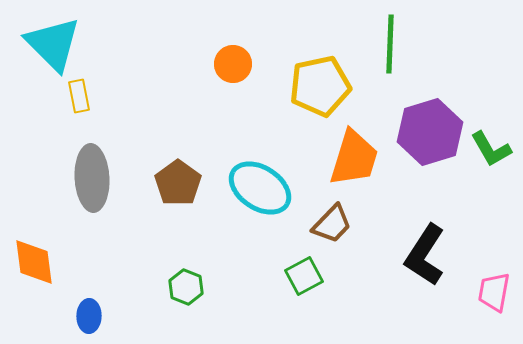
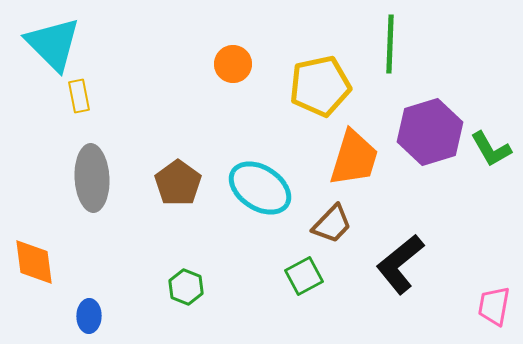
black L-shape: moved 25 px left, 9 px down; rotated 18 degrees clockwise
pink trapezoid: moved 14 px down
